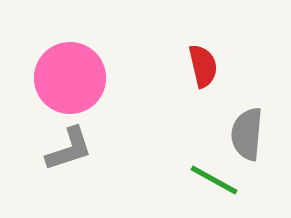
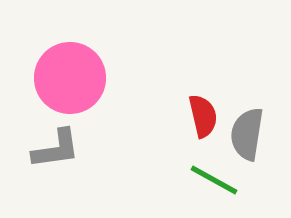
red semicircle: moved 50 px down
gray semicircle: rotated 4 degrees clockwise
gray L-shape: moved 13 px left; rotated 10 degrees clockwise
